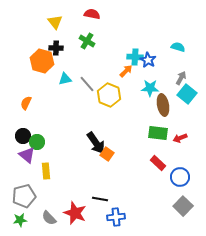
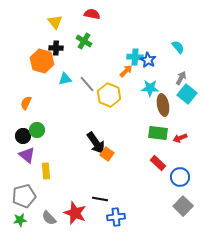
green cross: moved 3 px left
cyan semicircle: rotated 32 degrees clockwise
green circle: moved 12 px up
